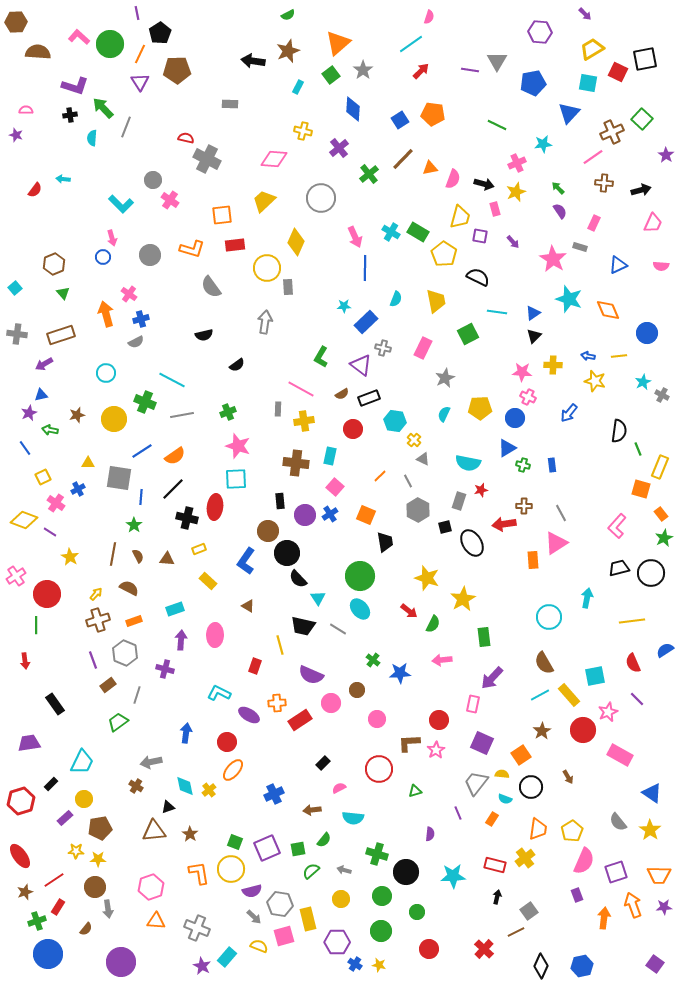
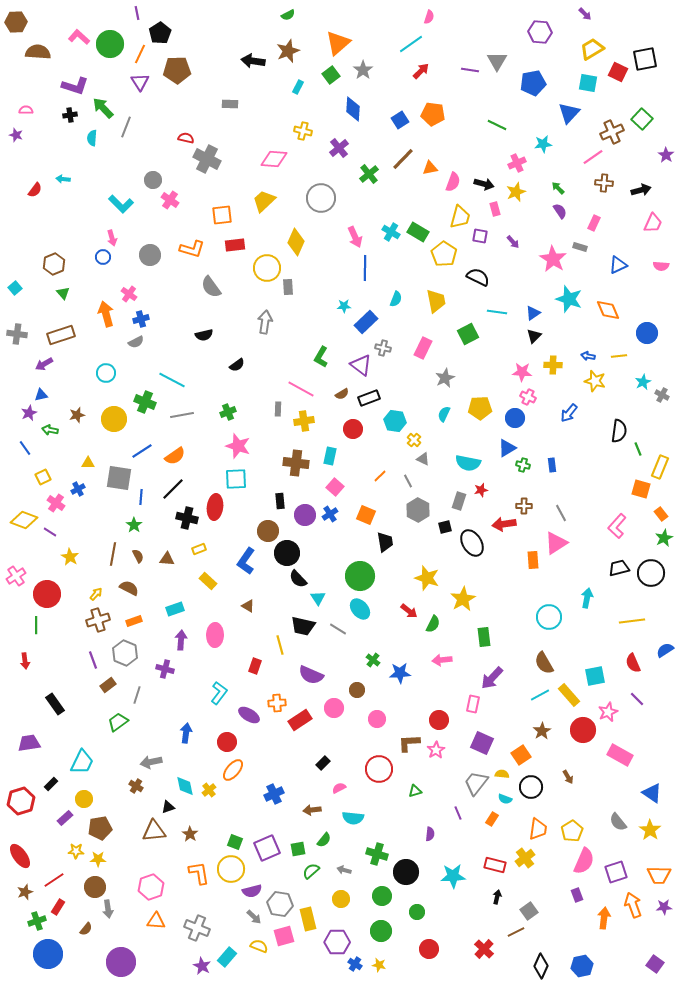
pink semicircle at (453, 179): moved 3 px down
cyan L-shape at (219, 693): rotated 100 degrees clockwise
pink circle at (331, 703): moved 3 px right, 5 px down
